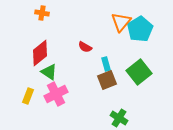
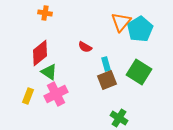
orange cross: moved 3 px right
green square: rotated 20 degrees counterclockwise
